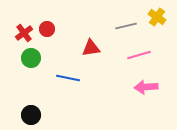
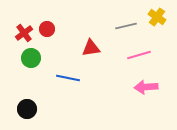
black circle: moved 4 px left, 6 px up
